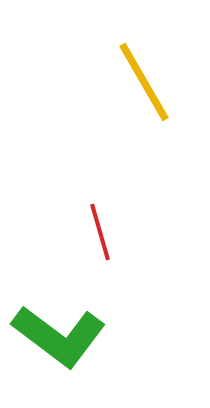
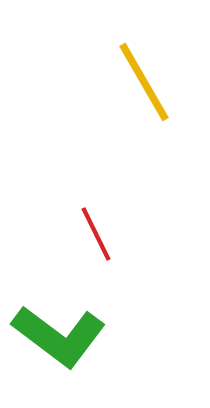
red line: moved 4 px left, 2 px down; rotated 10 degrees counterclockwise
